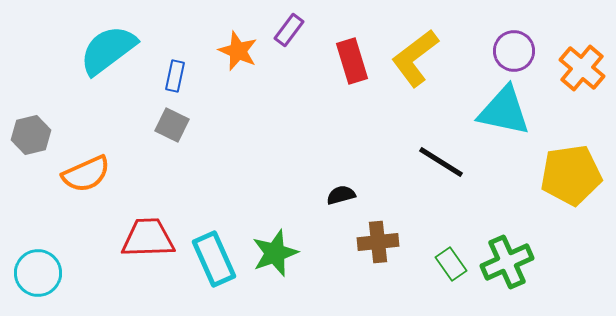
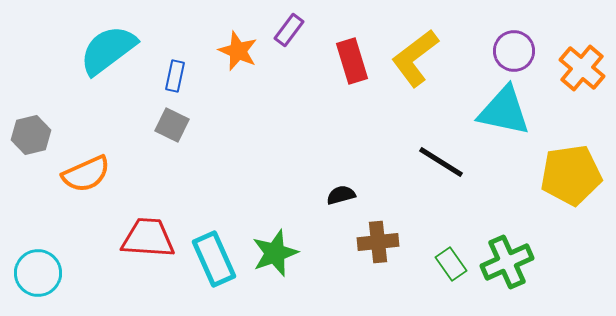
red trapezoid: rotated 6 degrees clockwise
